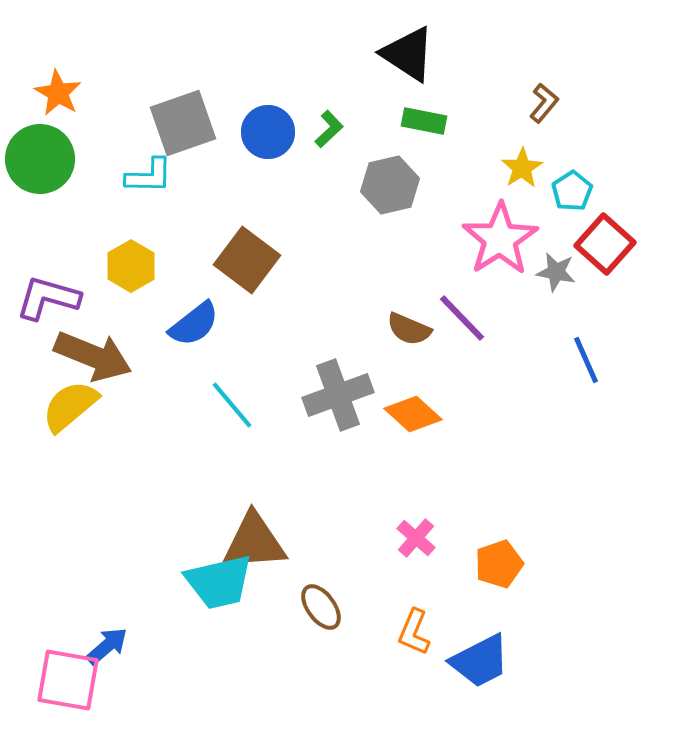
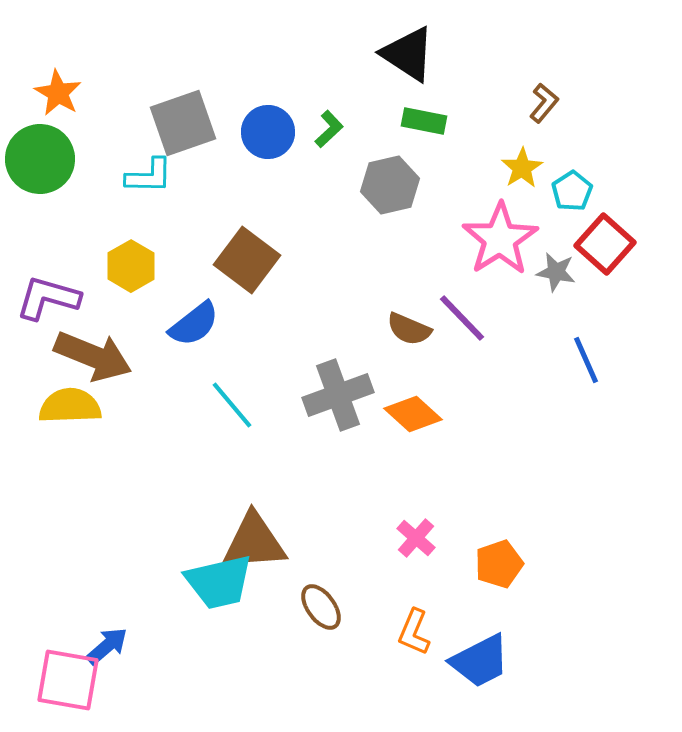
yellow semicircle: rotated 38 degrees clockwise
